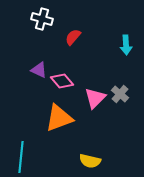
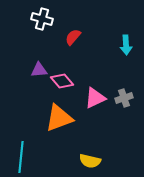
purple triangle: rotated 30 degrees counterclockwise
gray cross: moved 4 px right, 4 px down; rotated 30 degrees clockwise
pink triangle: rotated 20 degrees clockwise
